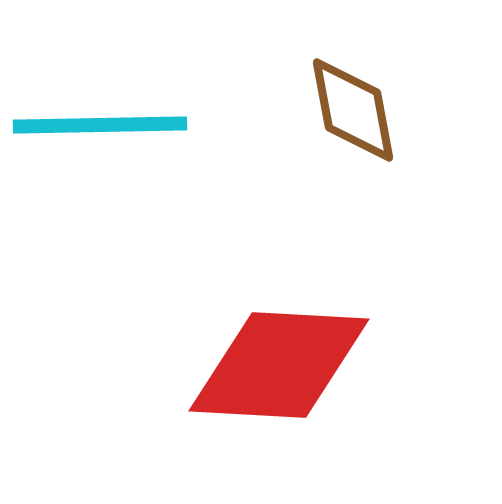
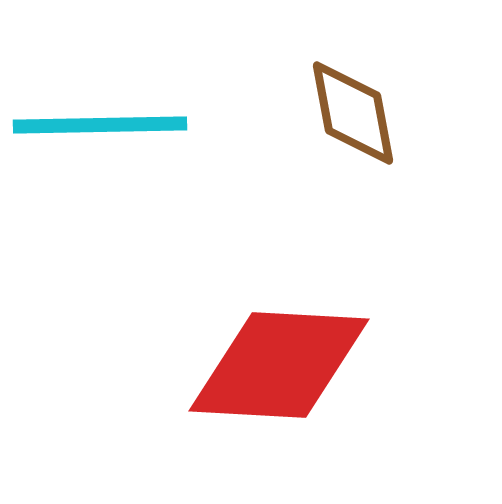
brown diamond: moved 3 px down
